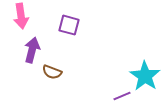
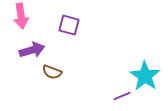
purple arrow: rotated 60 degrees clockwise
